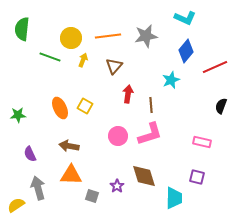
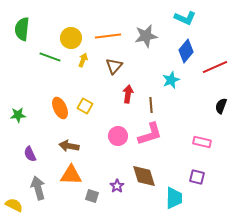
yellow semicircle: moved 2 px left; rotated 60 degrees clockwise
